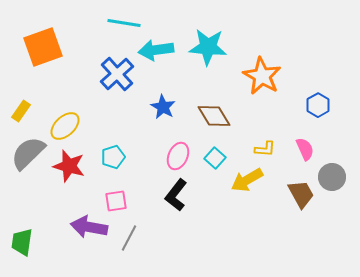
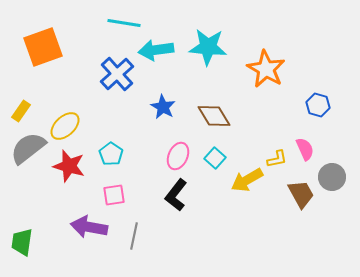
orange star: moved 4 px right, 7 px up
blue hexagon: rotated 15 degrees counterclockwise
yellow L-shape: moved 12 px right, 10 px down; rotated 15 degrees counterclockwise
gray semicircle: moved 5 px up; rotated 6 degrees clockwise
cyan pentagon: moved 2 px left, 3 px up; rotated 20 degrees counterclockwise
pink square: moved 2 px left, 6 px up
gray line: moved 5 px right, 2 px up; rotated 16 degrees counterclockwise
